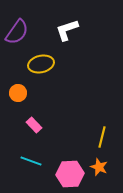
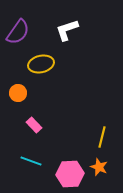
purple semicircle: moved 1 px right
